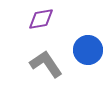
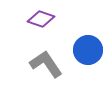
purple diamond: rotated 28 degrees clockwise
